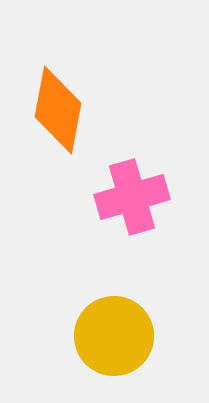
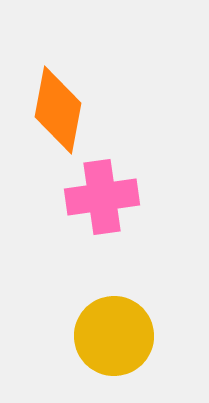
pink cross: moved 30 px left; rotated 8 degrees clockwise
